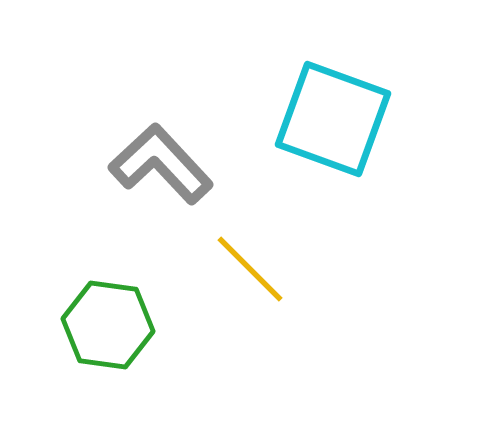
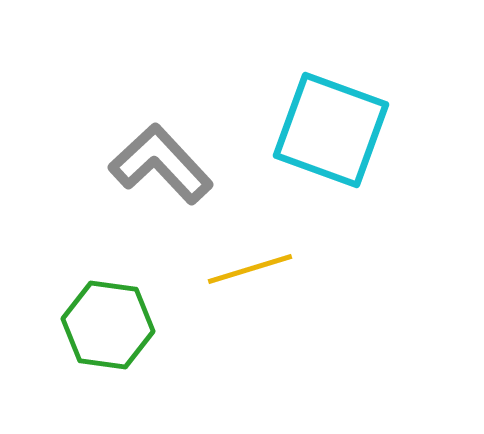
cyan square: moved 2 px left, 11 px down
yellow line: rotated 62 degrees counterclockwise
